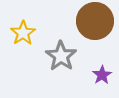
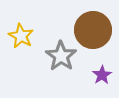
brown circle: moved 2 px left, 9 px down
yellow star: moved 2 px left, 3 px down; rotated 10 degrees counterclockwise
